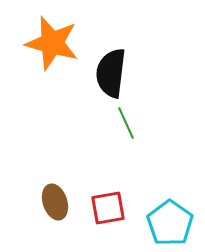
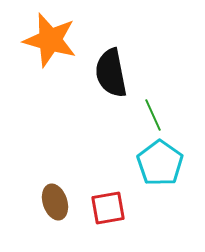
orange star: moved 2 px left, 3 px up
black semicircle: rotated 18 degrees counterclockwise
green line: moved 27 px right, 8 px up
cyan pentagon: moved 10 px left, 60 px up
